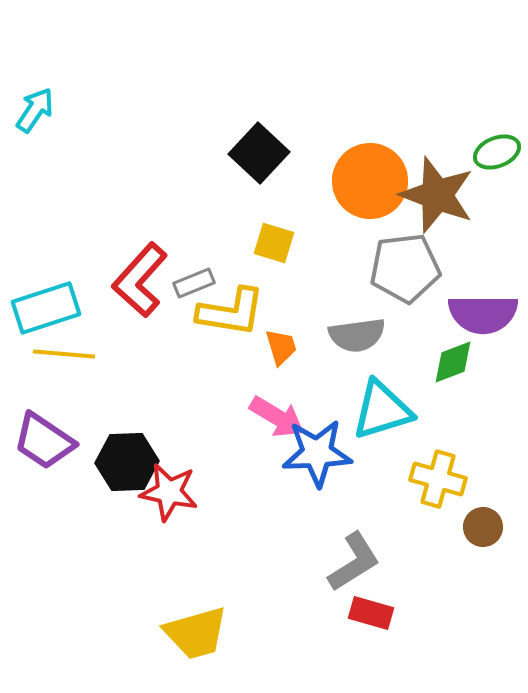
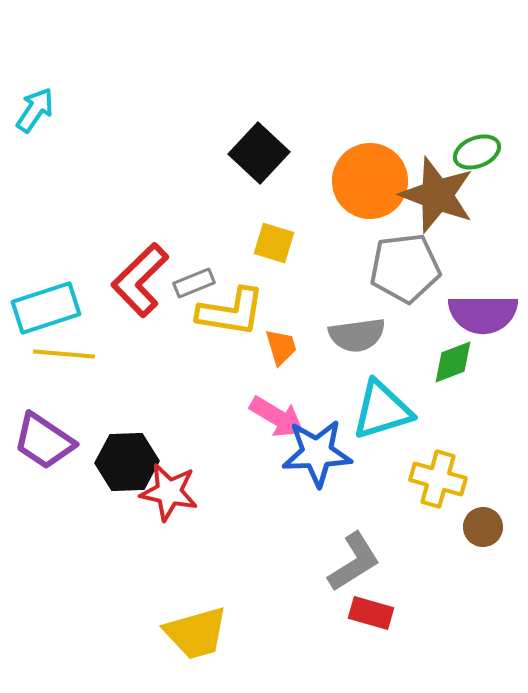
green ellipse: moved 20 px left
red L-shape: rotated 4 degrees clockwise
